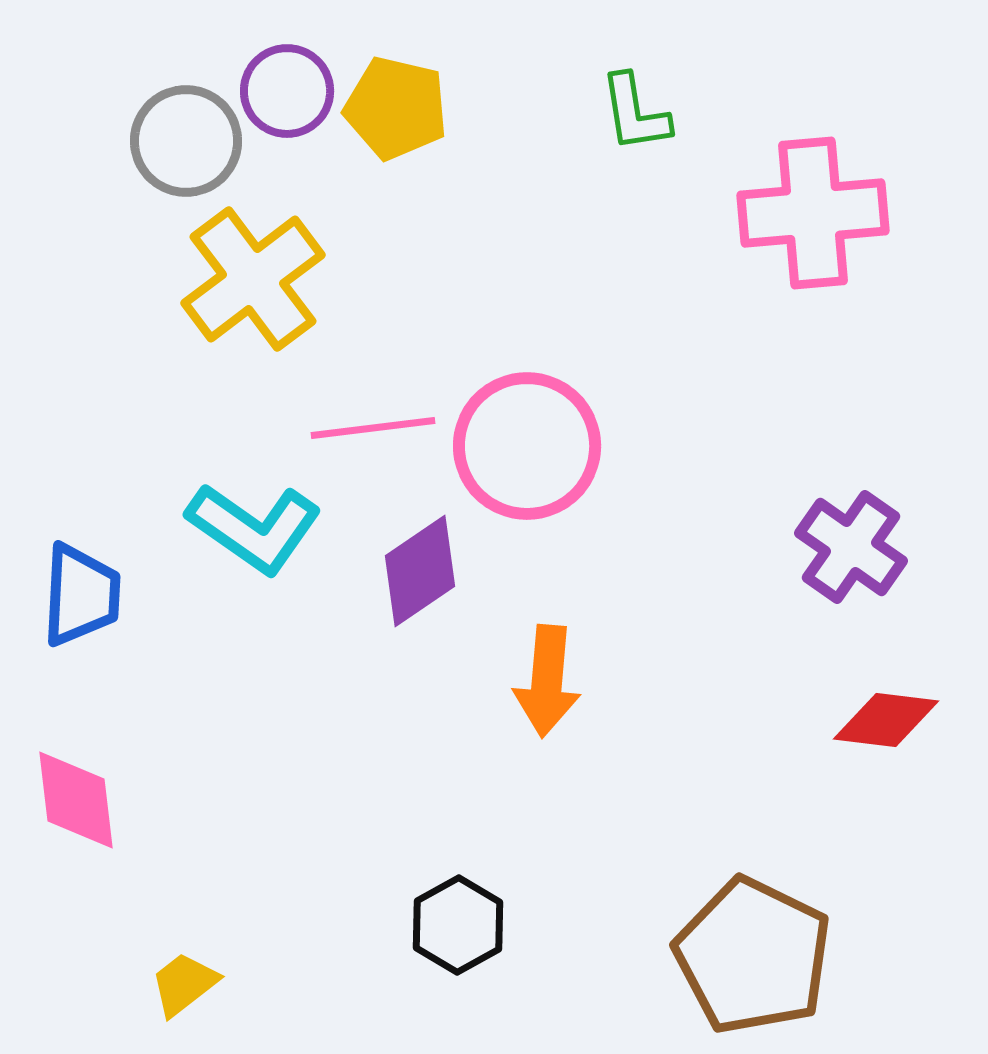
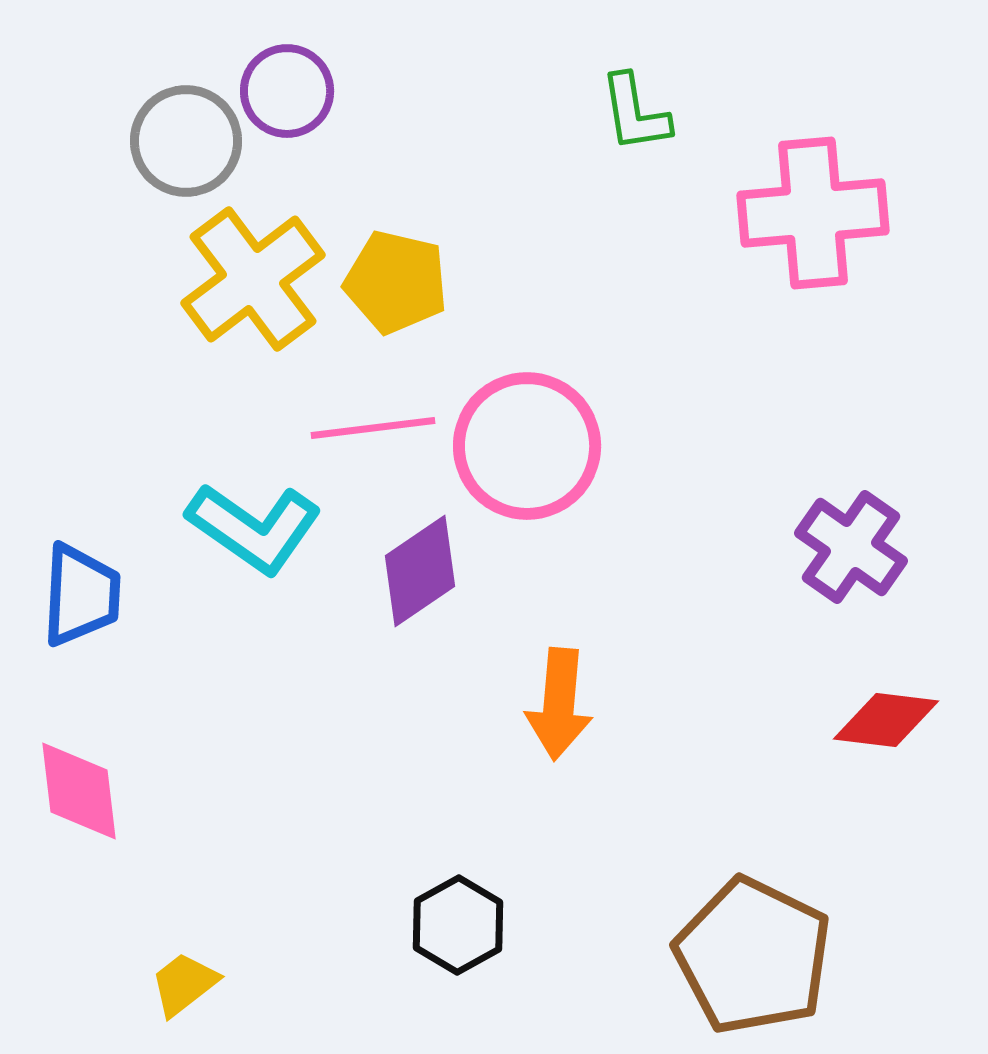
yellow pentagon: moved 174 px down
orange arrow: moved 12 px right, 23 px down
pink diamond: moved 3 px right, 9 px up
